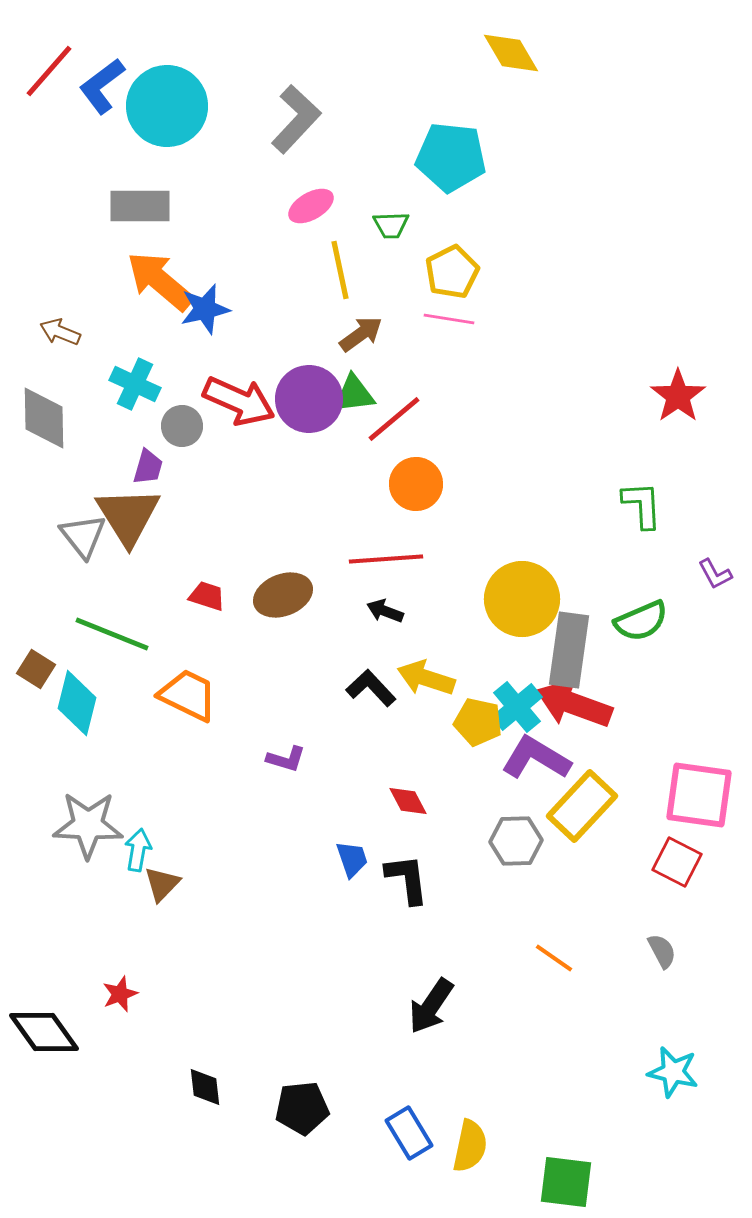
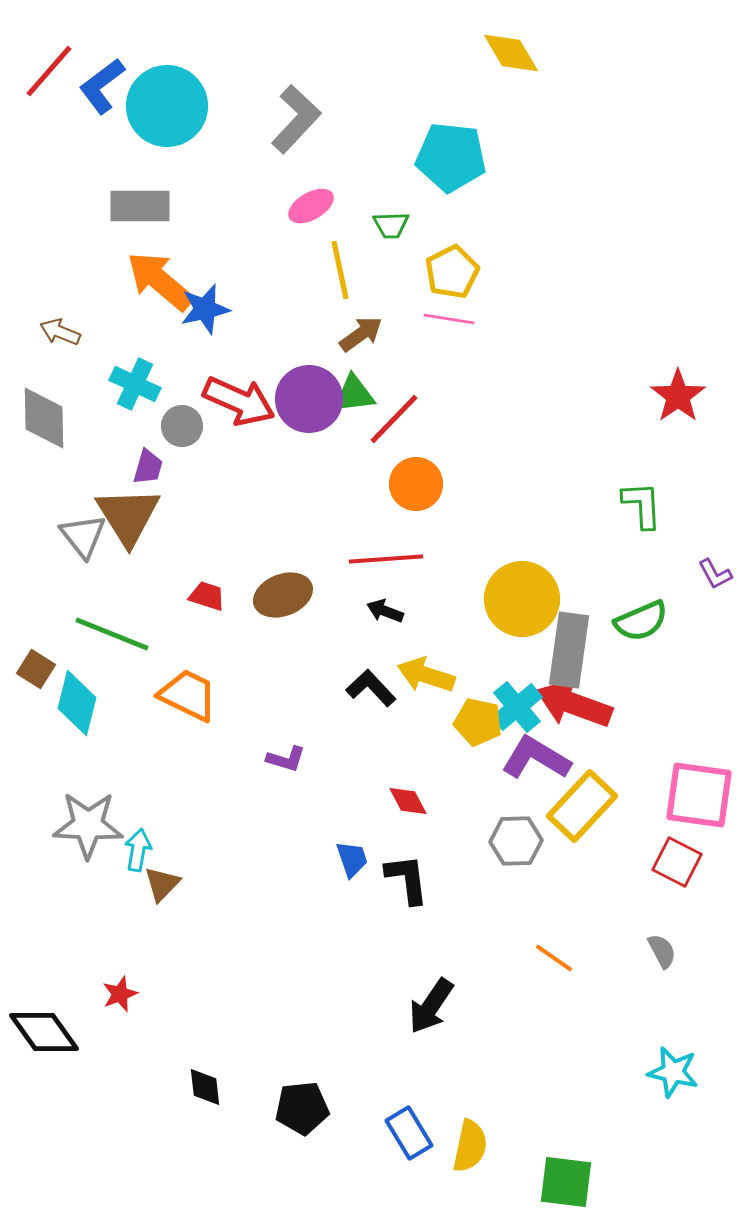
red line at (394, 419): rotated 6 degrees counterclockwise
yellow arrow at (426, 678): moved 3 px up
